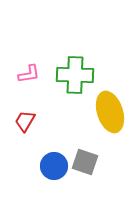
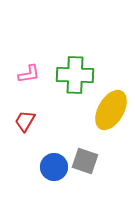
yellow ellipse: moved 1 px right, 2 px up; rotated 48 degrees clockwise
gray square: moved 1 px up
blue circle: moved 1 px down
